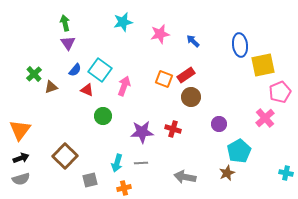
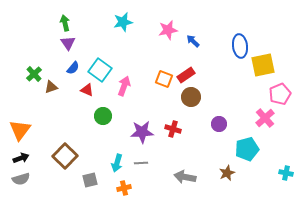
pink star: moved 8 px right, 4 px up
blue ellipse: moved 1 px down
blue semicircle: moved 2 px left, 2 px up
pink pentagon: moved 2 px down
cyan pentagon: moved 8 px right, 2 px up; rotated 15 degrees clockwise
